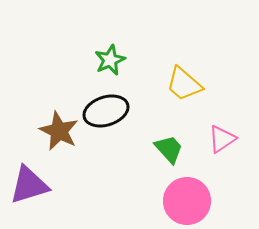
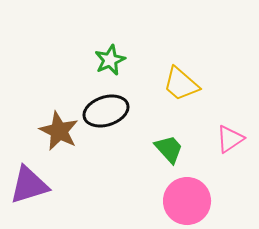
yellow trapezoid: moved 3 px left
pink triangle: moved 8 px right
